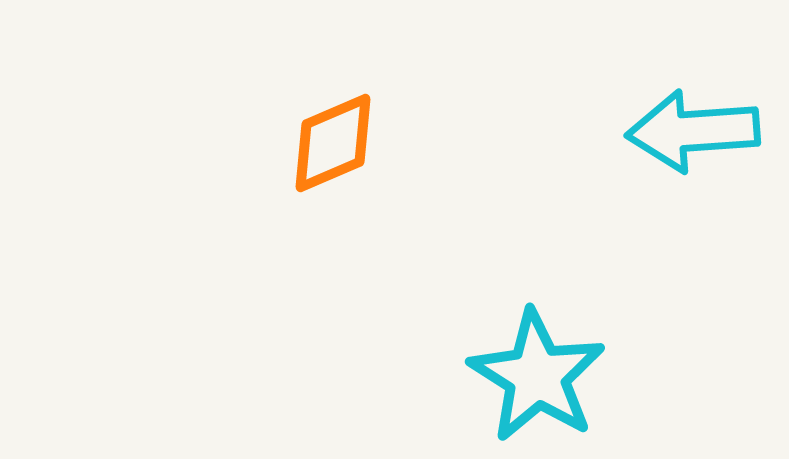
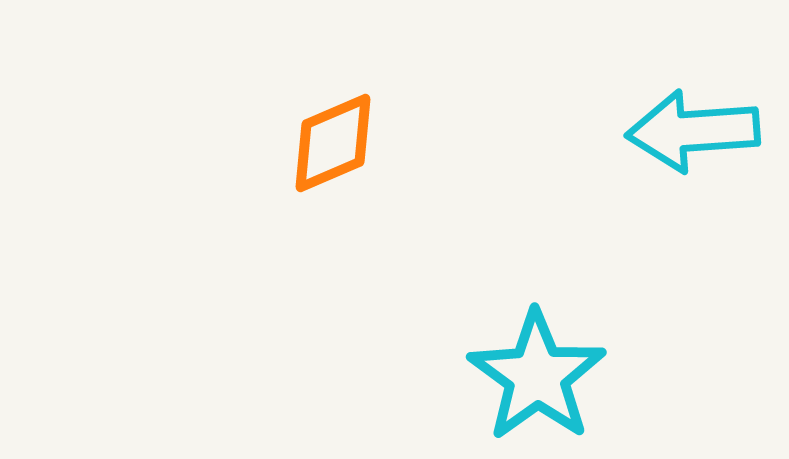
cyan star: rotated 4 degrees clockwise
